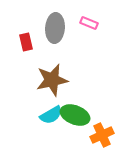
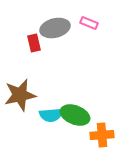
gray ellipse: rotated 72 degrees clockwise
red rectangle: moved 8 px right, 1 px down
brown star: moved 32 px left, 15 px down
cyan semicircle: rotated 25 degrees clockwise
orange cross: rotated 20 degrees clockwise
